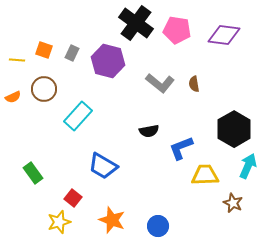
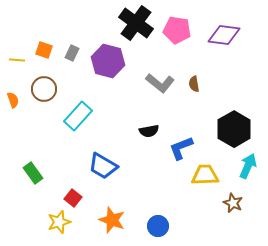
orange semicircle: moved 3 px down; rotated 84 degrees counterclockwise
